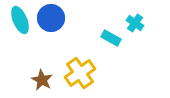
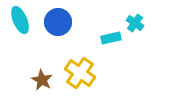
blue circle: moved 7 px right, 4 px down
cyan rectangle: rotated 42 degrees counterclockwise
yellow cross: rotated 20 degrees counterclockwise
